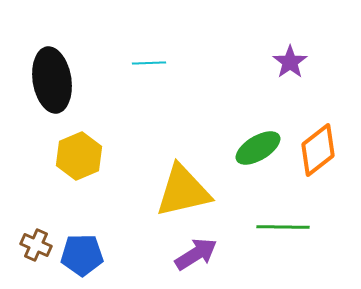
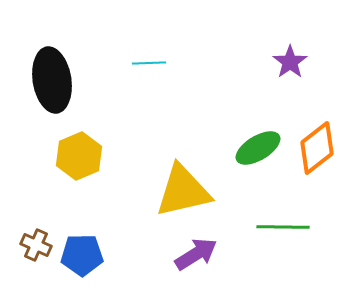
orange diamond: moved 1 px left, 2 px up
